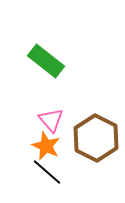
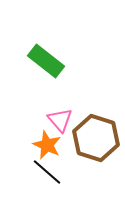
pink triangle: moved 9 px right
brown hexagon: rotated 9 degrees counterclockwise
orange star: moved 1 px right, 1 px up
